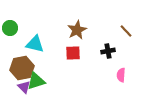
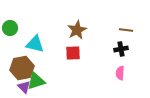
brown line: moved 1 px up; rotated 40 degrees counterclockwise
black cross: moved 13 px right, 2 px up
pink semicircle: moved 1 px left, 2 px up
